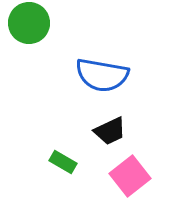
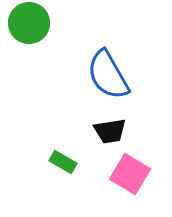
blue semicircle: moved 6 px right; rotated 50 degrees clockwise
black trapezoid: rotated 16 degrees clockwise
pink square: moved 2 px up; rotated 21 degrees counterclockwise
